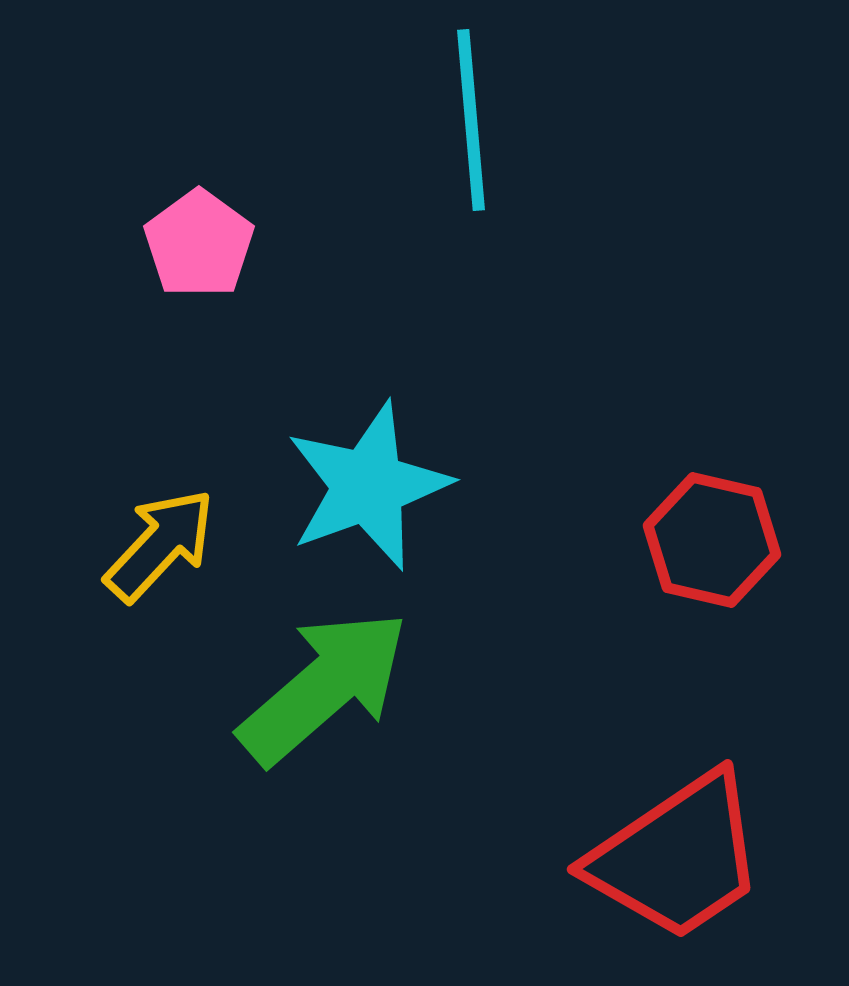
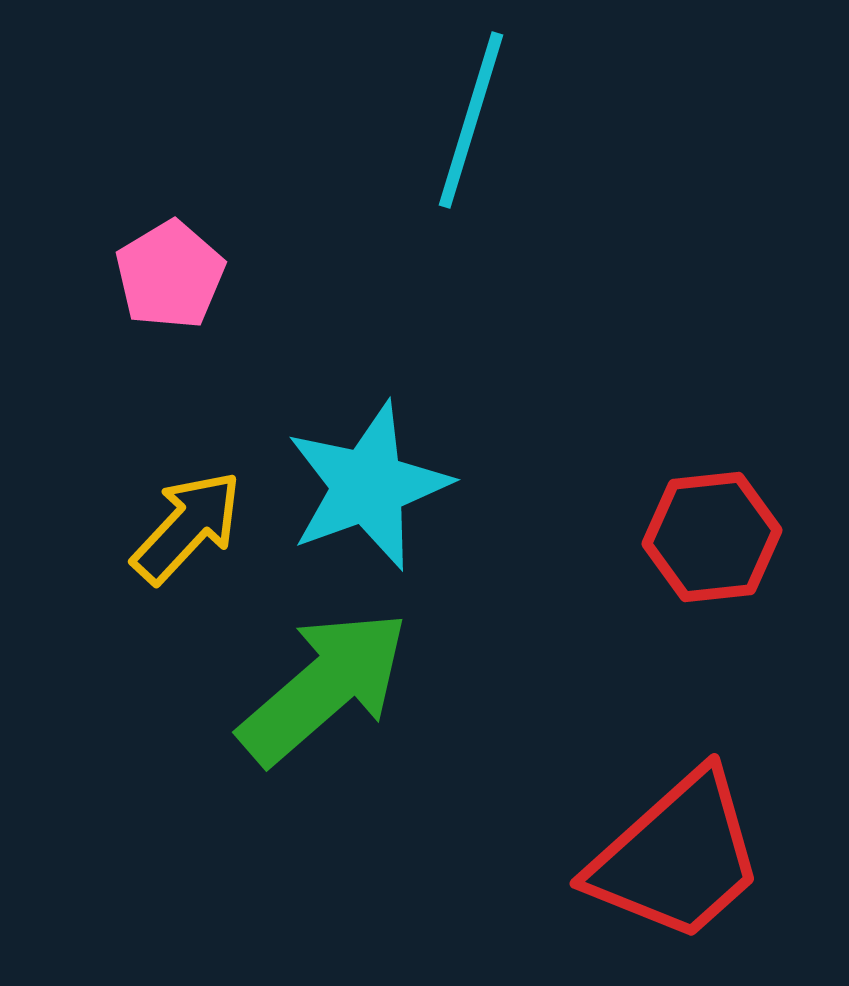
cyan line: rotated 22 degrees clockwise
pink pentagon: moved 29 px left, 31 px down; rotated 5 degrees clockwise
red hexagon: moved 3 px up; rotated 19 degrees counterclockwise
yellow arrow: moved 27 px right, 18 px up
red trapezoid: rotated 8 degrees counterclockwise
